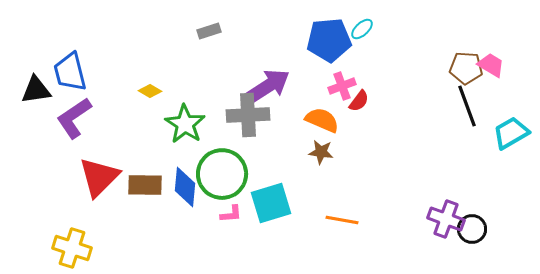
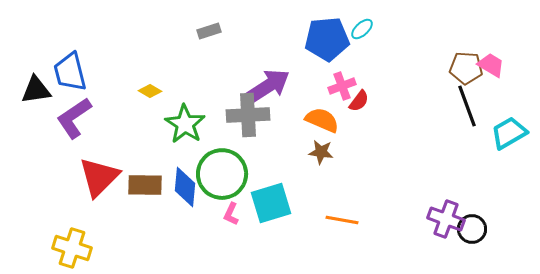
blue pentagon: moved 2 px left, 1 px up
cyan trapezoid: moved 2 px left
pink L-shape: rotated 120 degrees clockwise
